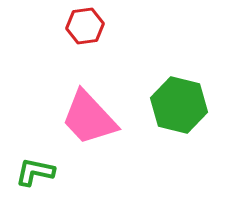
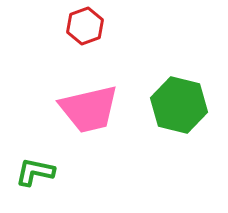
red hexagon: rotated 12 degrees counterclockwise
pink trapezoid: moved 9 px up; rotated 60 degrees counterclockwise
